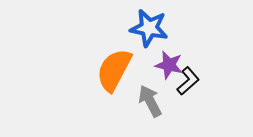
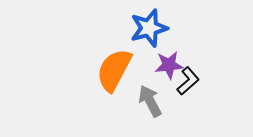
blue star: rotated 27 degrees counterclockwise
purple star: rotated 20 degrees counterclockwise
